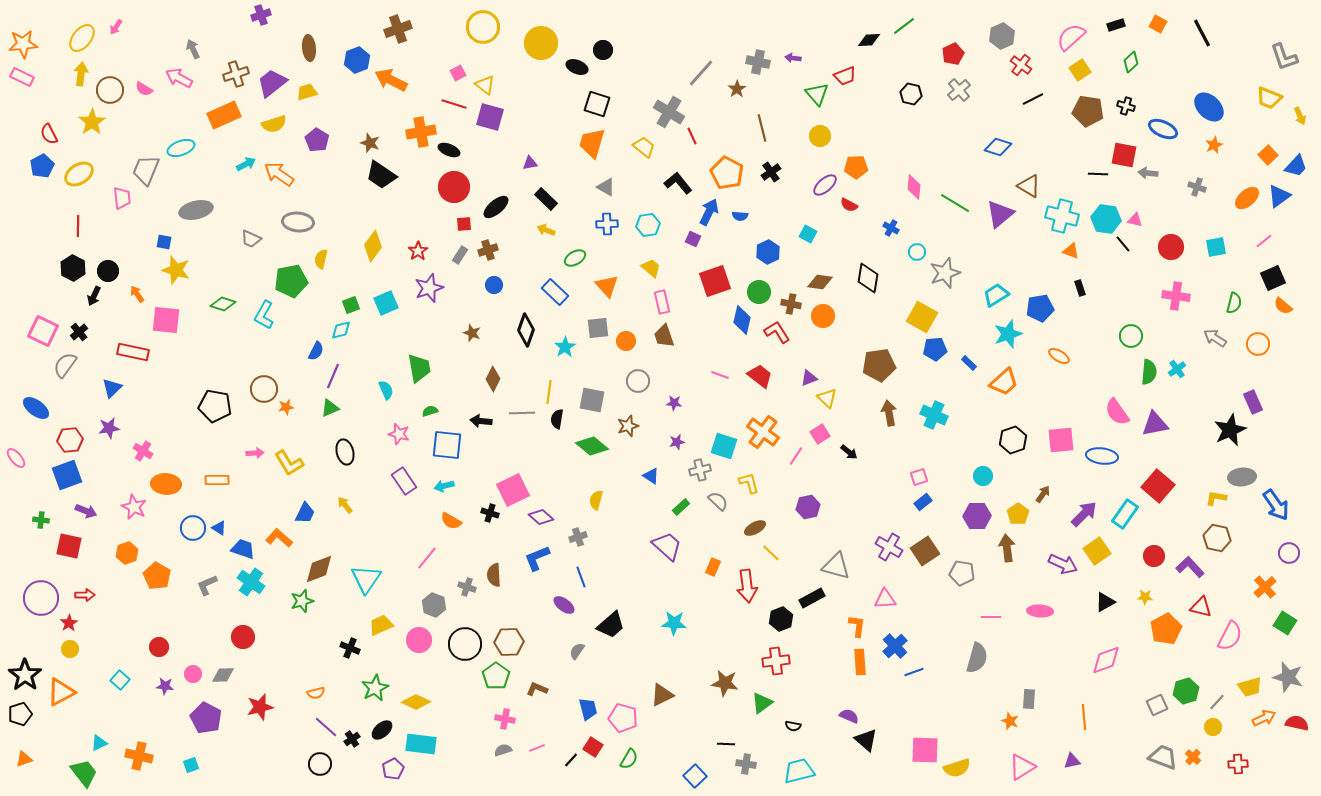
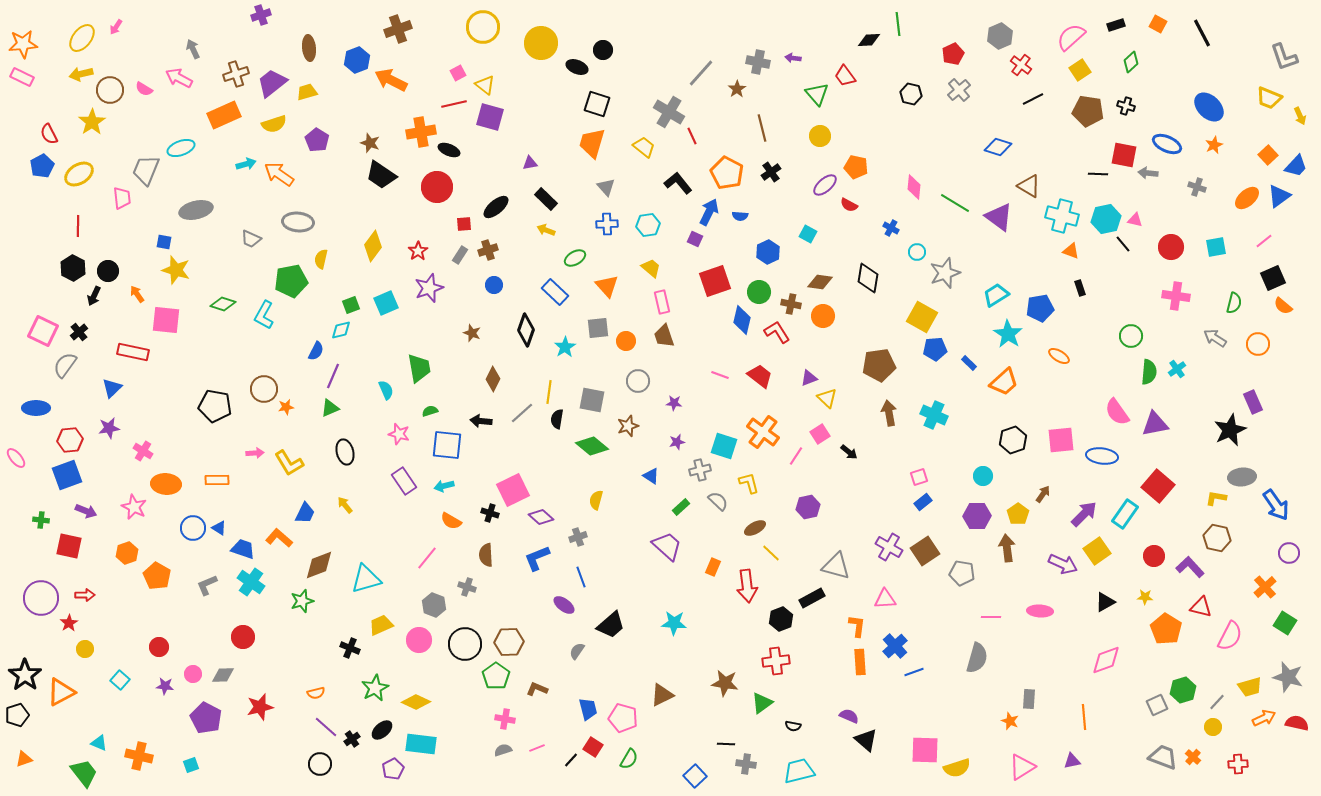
green line at (904, 26): moved 6 px left, 2 px up; rotated 60 degrees counterclockwise
gray hexagon at (1002, 36): moved 2 px left
yellow arrow at (81, 74): rotated 110 degrees counterclockwise
red trapezoid at (845, 76): rotated 75 degrees clockwise
red line at (454, 104): rotated 30 degrees counterclockwise
blue ellipse at (1163, 129): moved 4 px right, 15 px down
cyan arrow at (246, 164): rotated 12 degrees clockwise
orange pentagon at (856, 167): rotated 15 degrees clockwise
red circle at (454, 187): moved 17 px left
gray triangle at (606, 187): rotated 18 degrees clockwise
purple triangle at (1000, 214): moved 1 px left, 3 px down; rotated 44 degrees counterclockwise
cyan hexagon at (1106, 219): rotated 20 degrees counterclockwise
purple square at (693, 239): moved 2 px right
cyan star at (1008, 334): rotated 20 degrees counterclockwise
blue ellipse at (36, 408): rotated 36 degrees counterclockwise
gray line at (522, 413): rotated 40 degrees counterclockwise
brown diamond at (319, 569): moved 4 px up
brown semicircle at (494, 575): moved 8 px left, 20 px up
cyan triangle at (366, 579): rotated 40 degrees clockwise
orange pentagon at (1166, 629): rotated 12 degrees counterclockwise
yellow circle at (70, 649): moved 15 px right
green hexagon at (1186, 691): moved 3 px left, 1 px up
black pentagon at (20, 714): moved 3 px left, 1 px down
cyan triangle at (99, 743): rotated 48 degrees clockwise
